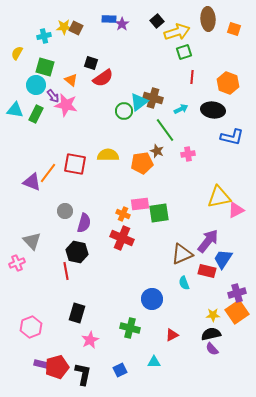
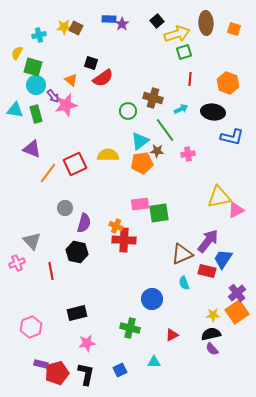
brown ellipse at (208, 19): moved 2 px left, 4 px down
yellow arrow at (177, 32): moved 2 px down
cyan cross at (44, 36): moved 5 px left, 1 px up
green square at (45, 67): moved 12 px left
red line at (192, 77): moved 2 px left, 2 px down
cyan triangle at (139, 102): moved 1 px right, 39 px down
pink star at (66, 105): rotated 25 degrees counterclockwise
black ellipse at (213, 110): moved 2 px down
green circle at (124, 111): moved 4 px right
green rectangle at (36, 114): rotated 42 degrees counterclockwise
brown star at (157, 151): rotated 16 degrees counterclockwise
red square at (75, 164): rotated 35 degrees counterclockwise
purple triangle at (32, 182): moved 33 px up
gray circle at (65, 211): moved 3 px up
orange cross at (123, 214): moved 7 px left, 12 px down
red cross at (122, 238): moved 2 px right, 2 px down; rotated 20 degrees counterclockwise
red line at (66, 271): moved 15 px left
purple cross at (237, 293): rotated 24 degrees counterclockwise
black rectangle at (77, 313): rotated 60 degrees clockwise
pink star at (90, 340): moved 3 px left, 3 px down; rotated 18 degrees clockwise
red pentagon at (57, 367): moved 6 px down
black L-shape at (83, 374): moved 3 px right
